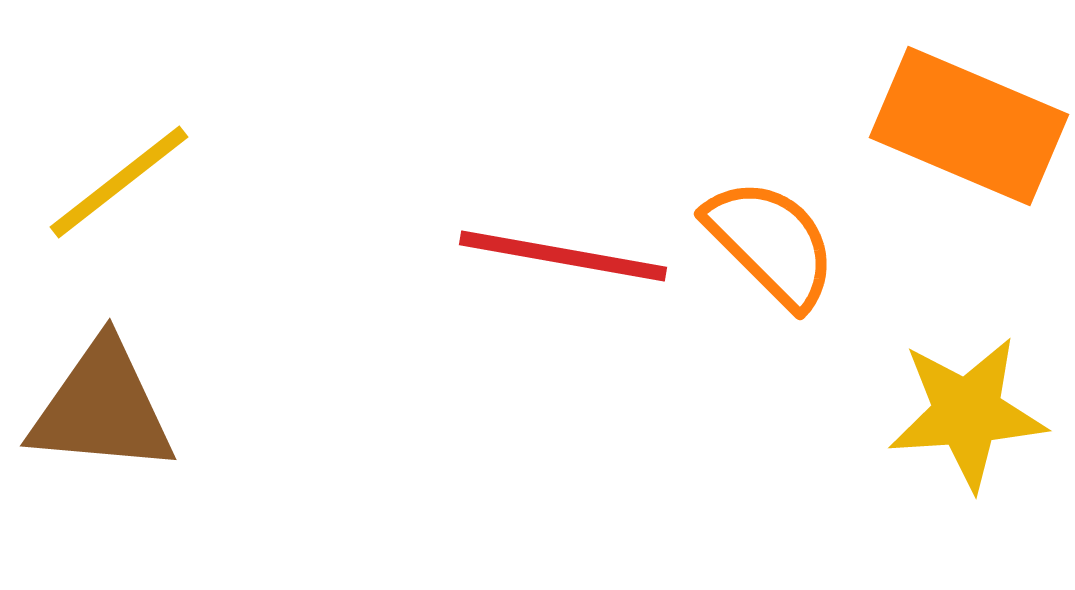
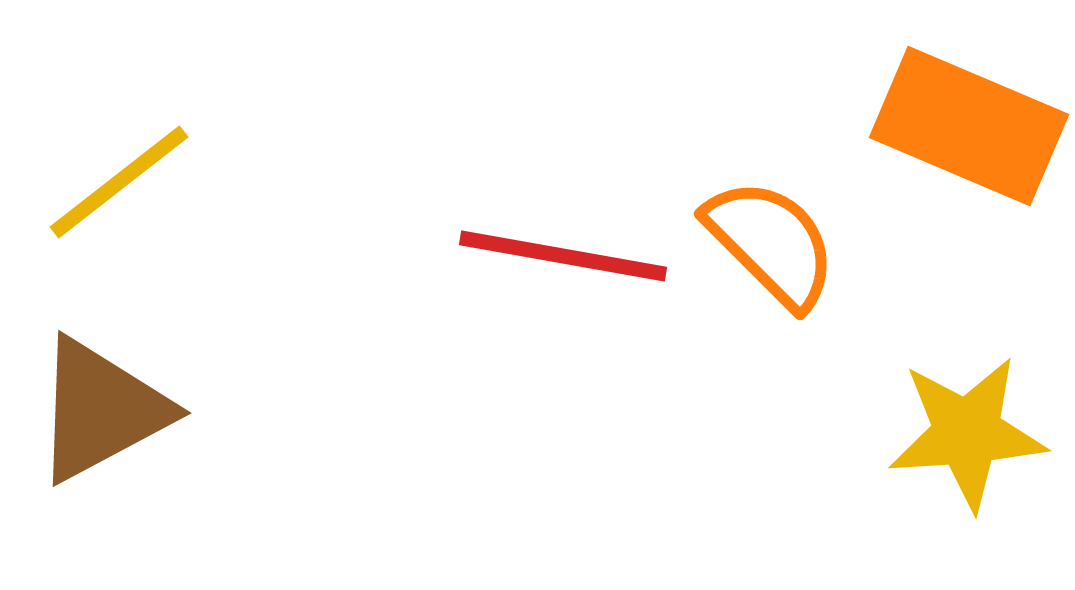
brown triangle: moved 1 px left, 2 px down; rotated 33 degrees counterclockwise
yellow star: moved 20 px down
